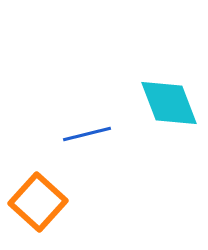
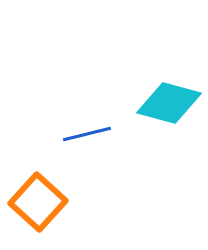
cyan diamond: rotated 54 degrees counterclockwise
